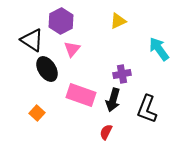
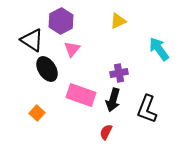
purple cross: moved 3 px left, 1 px up
